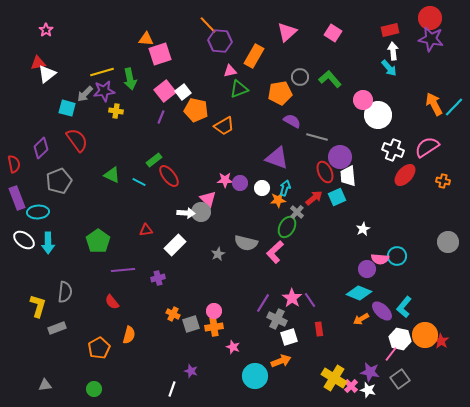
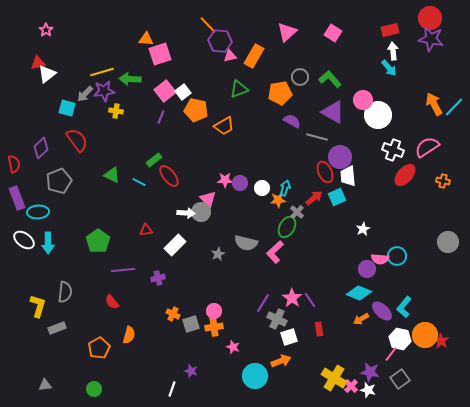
pink triangle at (230, 71): moved 15 px up
green arrow at (130, 79): rotated 105 degrees clockwise
purple triangle at (277, 158): moved 56 px right, 46 px up; rotated 10 degrees clockwise
